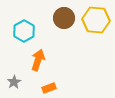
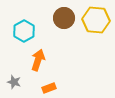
gray star: rotated 24 degrees counterclockwise
